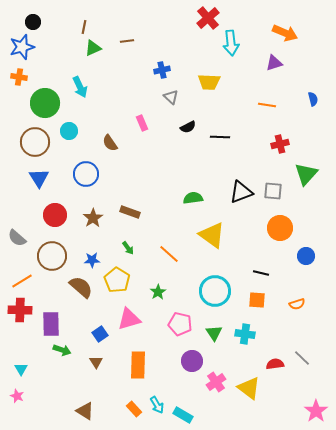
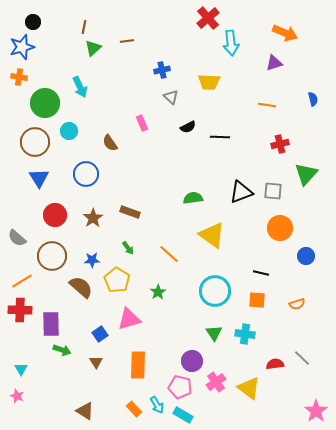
green triangle at (93, 48): rotated 18 degrees counterclockwise
pink pentagon at (180, 324): moved 63 px down
